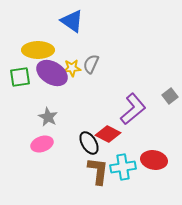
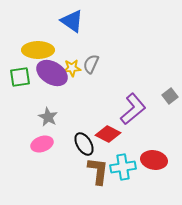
black ellipse: moved 5 px left, 1 px down
